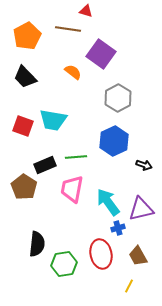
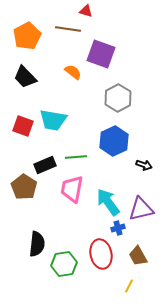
purple square: rotated 16 degrees counterclockwise
